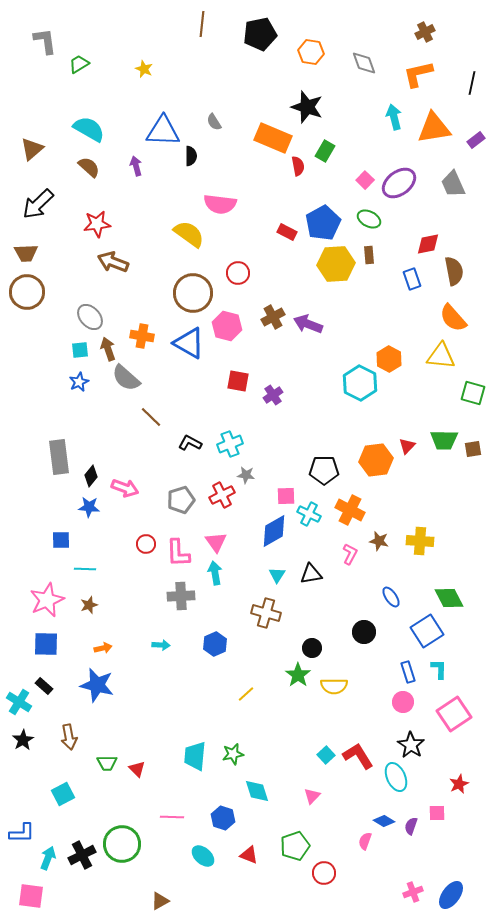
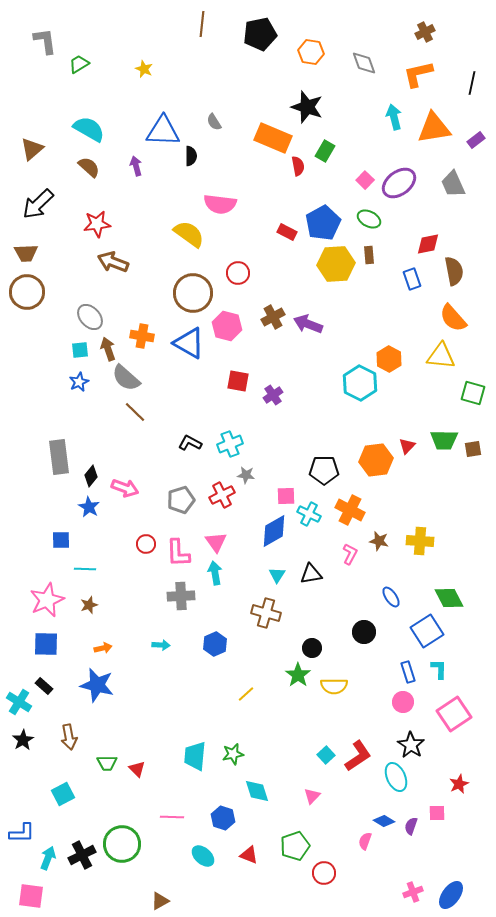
brown line at (151, 417): moved 16 px left, 5 px up
blue star at (89, 507): rotated 25 degrees clockwise
red L-shape at (358, 756): rotated 88 degrees clockwise
